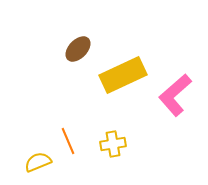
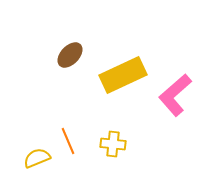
brown ellipse: moved 8 px left, 6 px down
yellow cross: rotated 15 degrees clockwise
yellow semicircle: moved 1 px left, 4 px up
